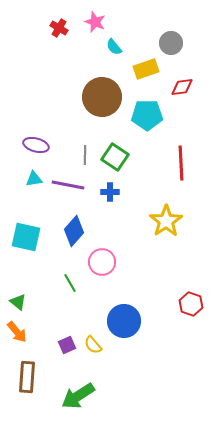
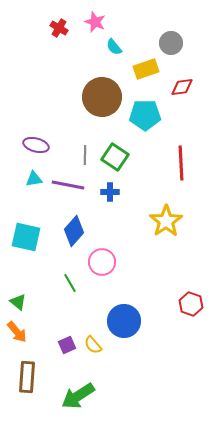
cyan pentagon: moved 2 px left
